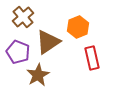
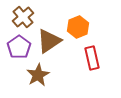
brown triangle: moved 1 px right, 1 px up
purple pentagon: moved 1 px right, 5 px up; rotated 15 degrees clockwise
